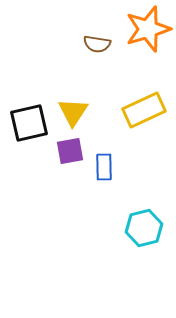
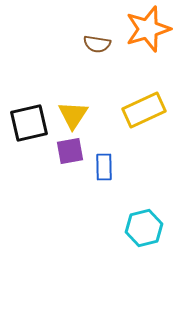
yellow triangle: moved 3 px down
